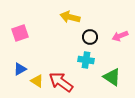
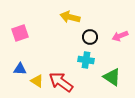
blue triangle: rotated 32 degrees clockwise
